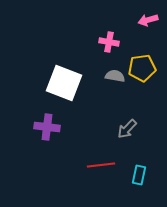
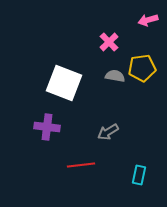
pink cross: rotated 36 degrees clockwise
gray arrow: moved 19 px left, 3 px down; rotated 15 degrees clockwise
red line: moved 20 px left
